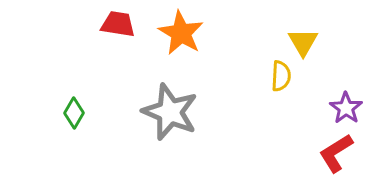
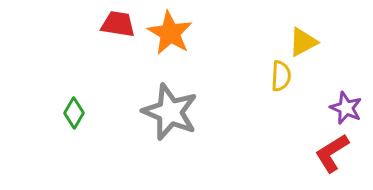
orange star: moved 11 px left
yellow triangle: rotated 32 degrees clockwise
purple star: rotated 12 degrees counterclockwise
red L-shape: moved 4 px left
